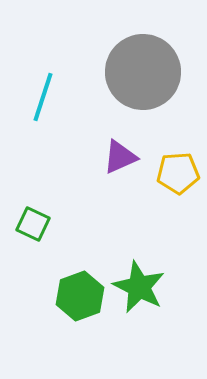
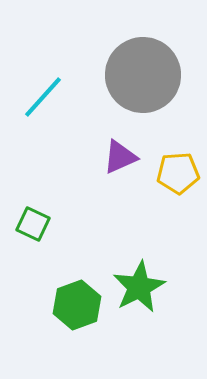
gray circle: moved 3 px down
cyan line: rotated 24 degrees clockwise
green star: rotated 18 degrees clockwise
green hexagon: moved 3 px left, 9 px down
